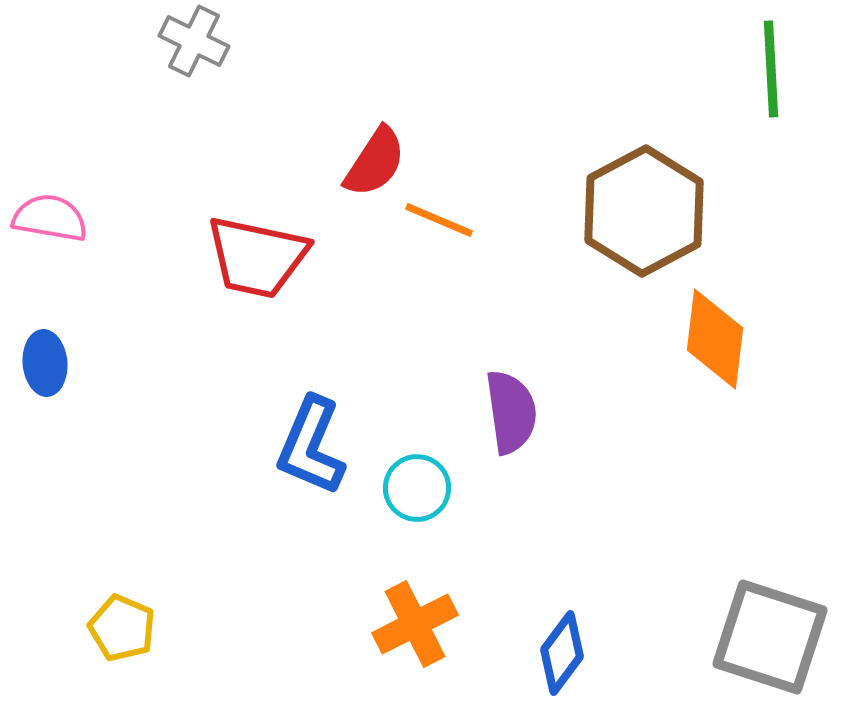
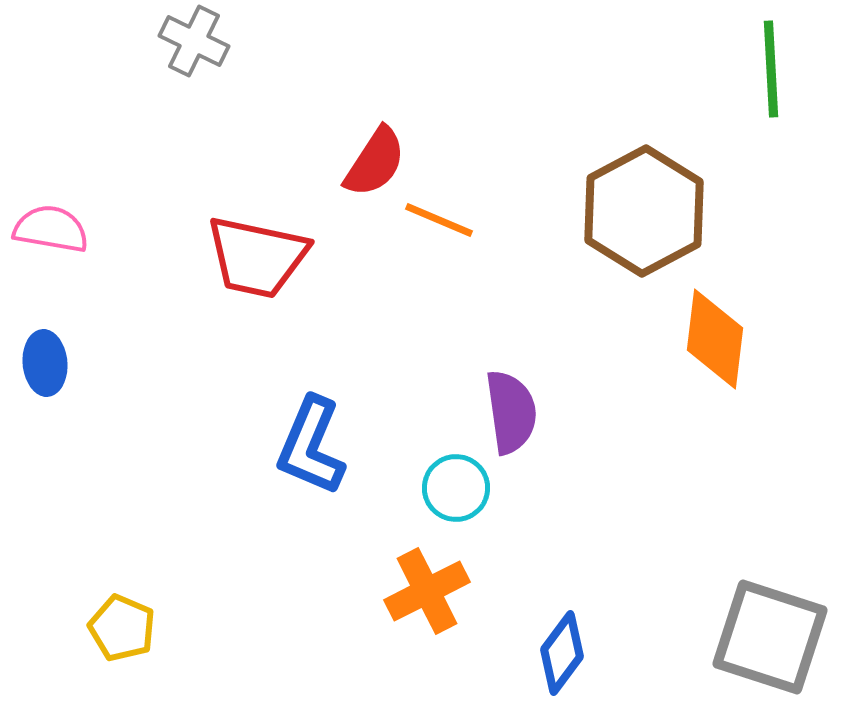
pink semicircle: moved 1 px right, 11 px down
cyan circle: moved 39 px right
orange cross: moved 12 px right, 33 px up
